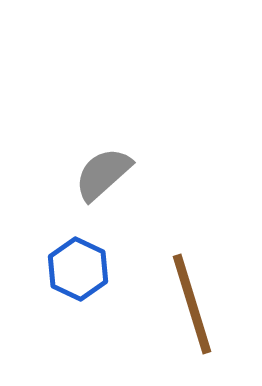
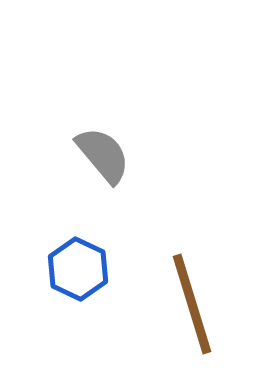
gray semicircle: moved 19 px up; rotated 92 degrees clockwise
